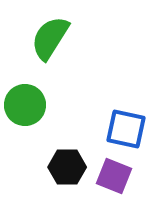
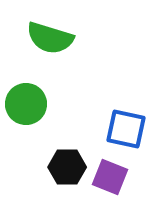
green semicircle: rotated 105 degrees counterclockwise
green circle: moved 1 px right, 1 px up
purple square: moved 4 px left, 1 px down
